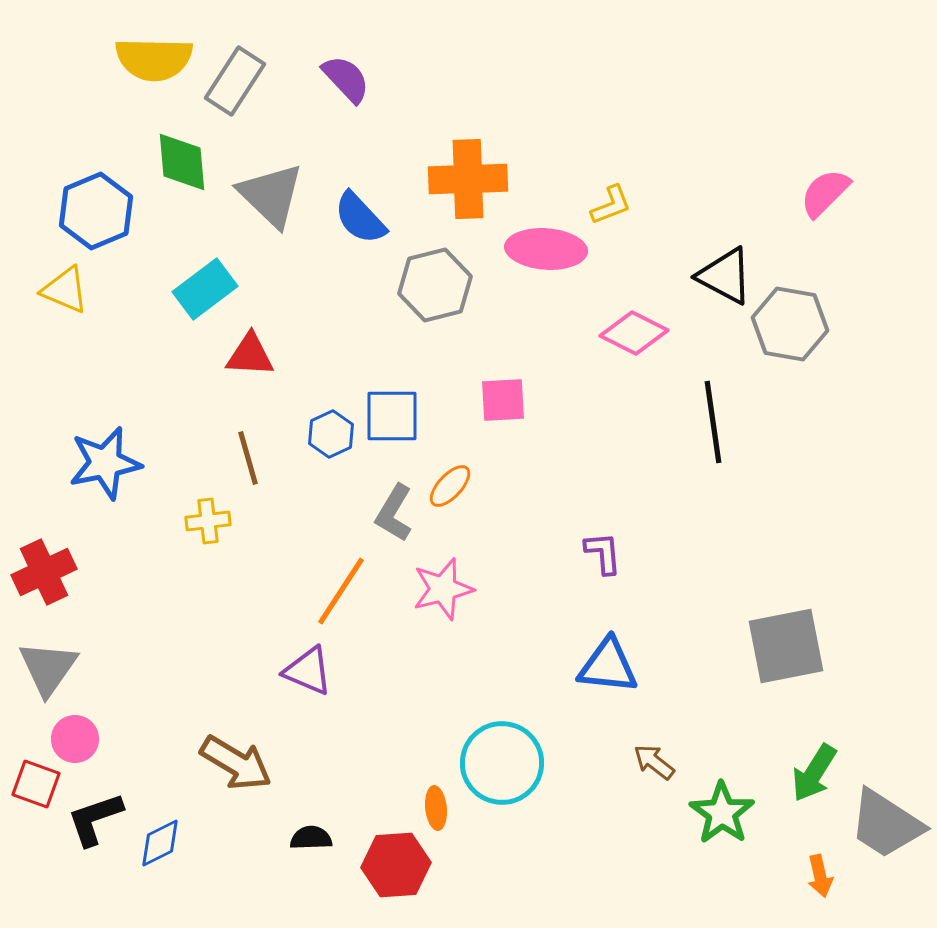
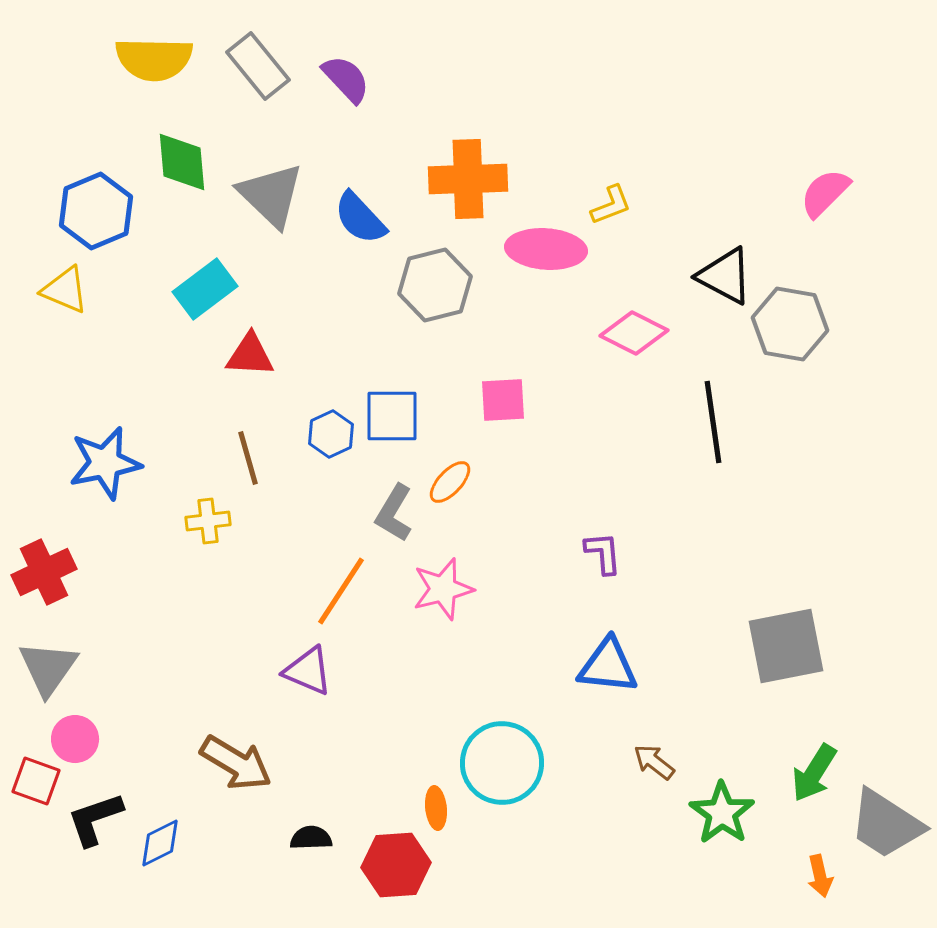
gray rectangle at (235, 81): moved 23 px right, 15 px up; rotated 72 degrees counterclockwise
orange ellipse at (450, 486): moved 4 px up
red square at (36, 784): moved 3 px up
